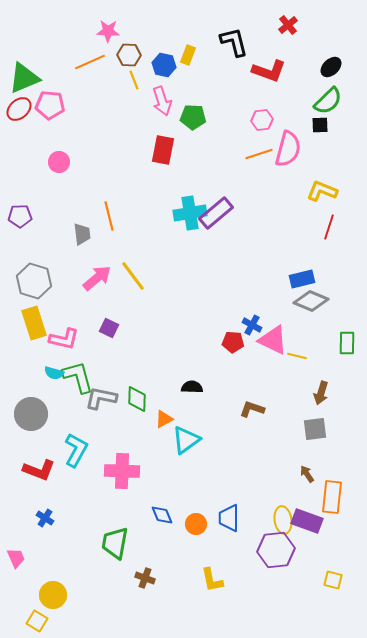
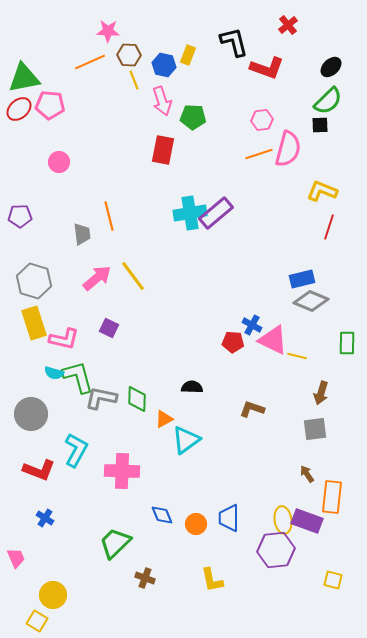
red L-shape at (269, 71): moved 2 px left, 3 px up
green triangle at (24, 78): rotated 12 degrees clockwise
green trapezoid at (115, 543): rotated 36 degrees clockwise
